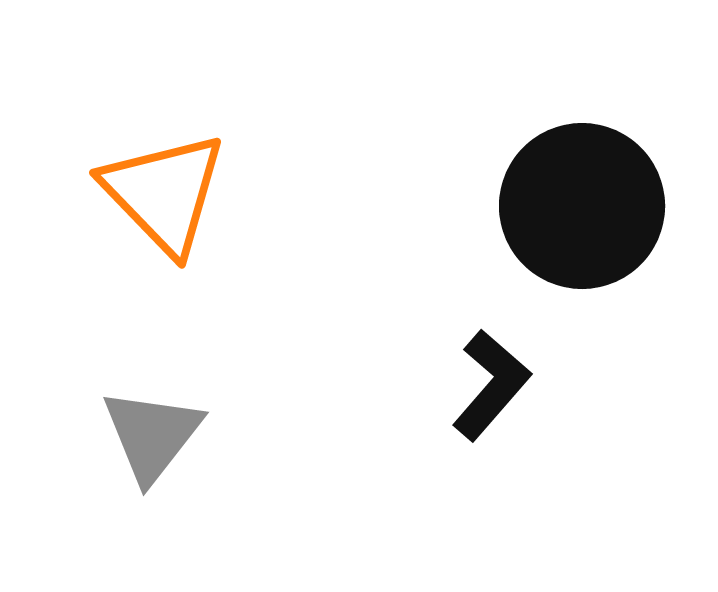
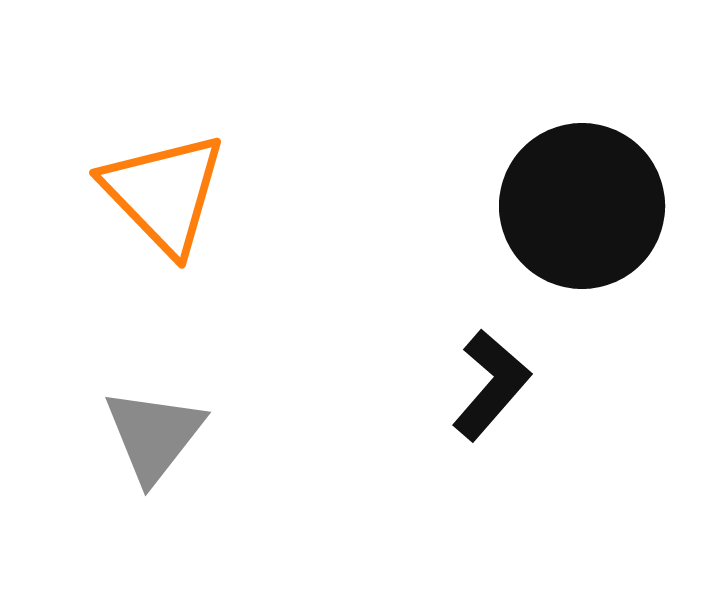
gray triangle: moved 2 px right
